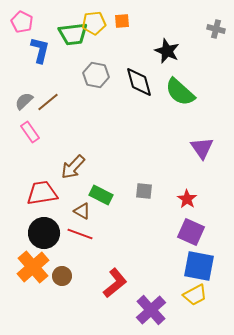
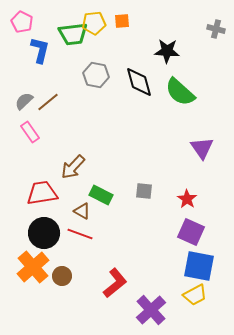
black star: rotated 20 degrees counterclockwise
